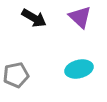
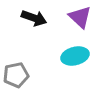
black arrow: rotated 10 degrees counterclockwise
cyan ellipse: moved 4 px left, 13 px up
